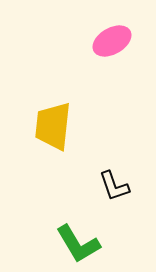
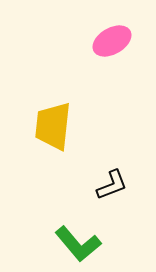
black L-shape: moved 2 px left, 1 px up; rotated 92 degrees counterclockwise
green L-shape: rotated 9 degrees counterclockwise
